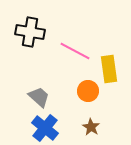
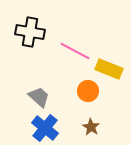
yellow rectangle: rotated 60 degrees counterclockwise
